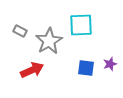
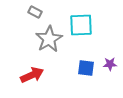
gray rectangle: moved 15 px right, 19 px up
gray star: moved 2 px up
purple star: rotated 16 degrees clockwise
red arrow: moved 5 px down
